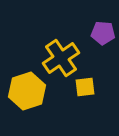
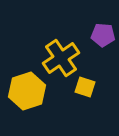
purple pentagon: moved 2 px down
yellow square: rotated 25 degrees clockwise
